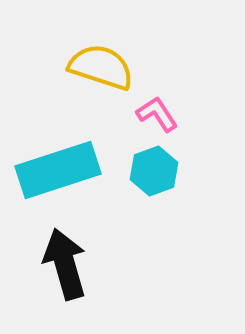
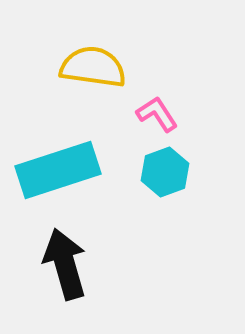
yellow semicircle: moved 8 px left; rotated 10 degrees counterclockwise
cyan hexagon: moved 11 px right, 1 px down
